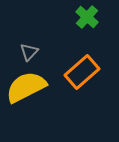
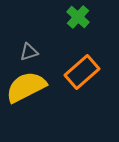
green cross: moved 9 px left
gray triangle: rotated 30 degrees clockwise
